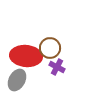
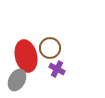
red ellipse: rotated 72 degrees clockwise
purple cross: moved 2 px down
